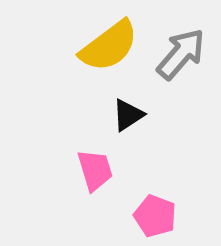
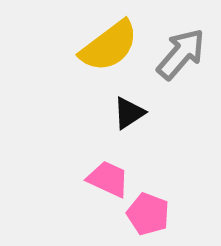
black triangle: moved 1 px right, 2 px up
pink trapezoid: moved 13 px right, 9 px down; rotated 48 degrees counterclockwise
pink pentagon: moved 7 px left, 2 px up
